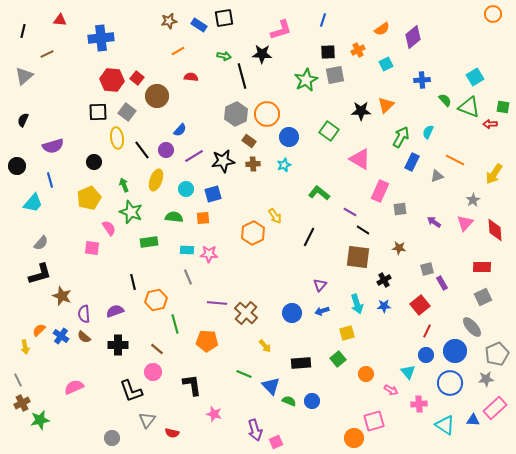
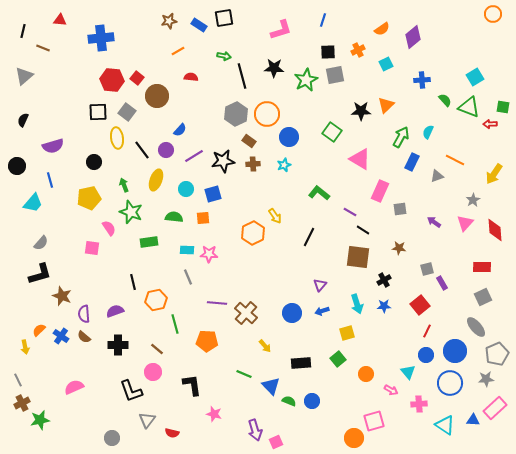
brown line at (47, 54): moved 4 px left, 6 px up; rotated 48 degrees clockwise
black star at (262, 54): moved 12 px right, 14 px down
green square at (329, 131): moved 3 px right, 1 px down
yellow pentagon at (89, 198): rotated 10 degrees clockwise
gray ellipse at (472, 327): moved 4 px right
